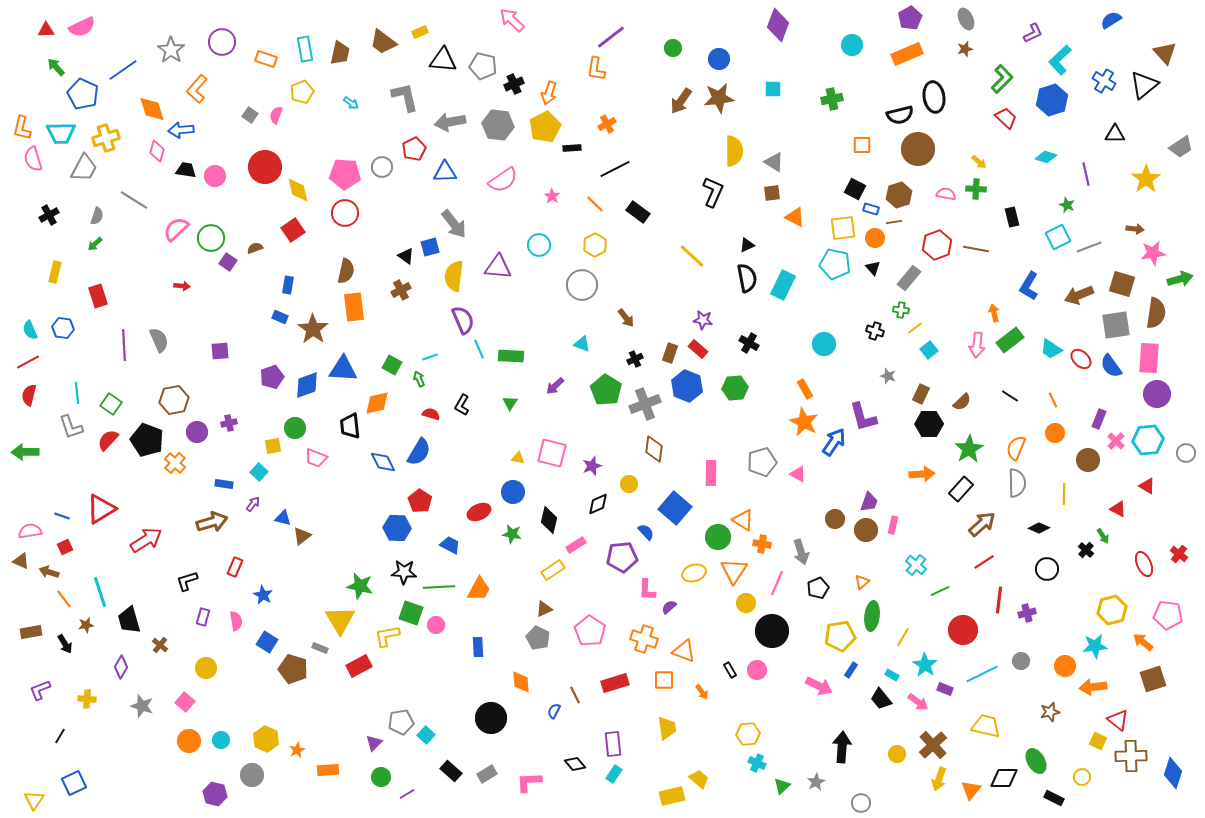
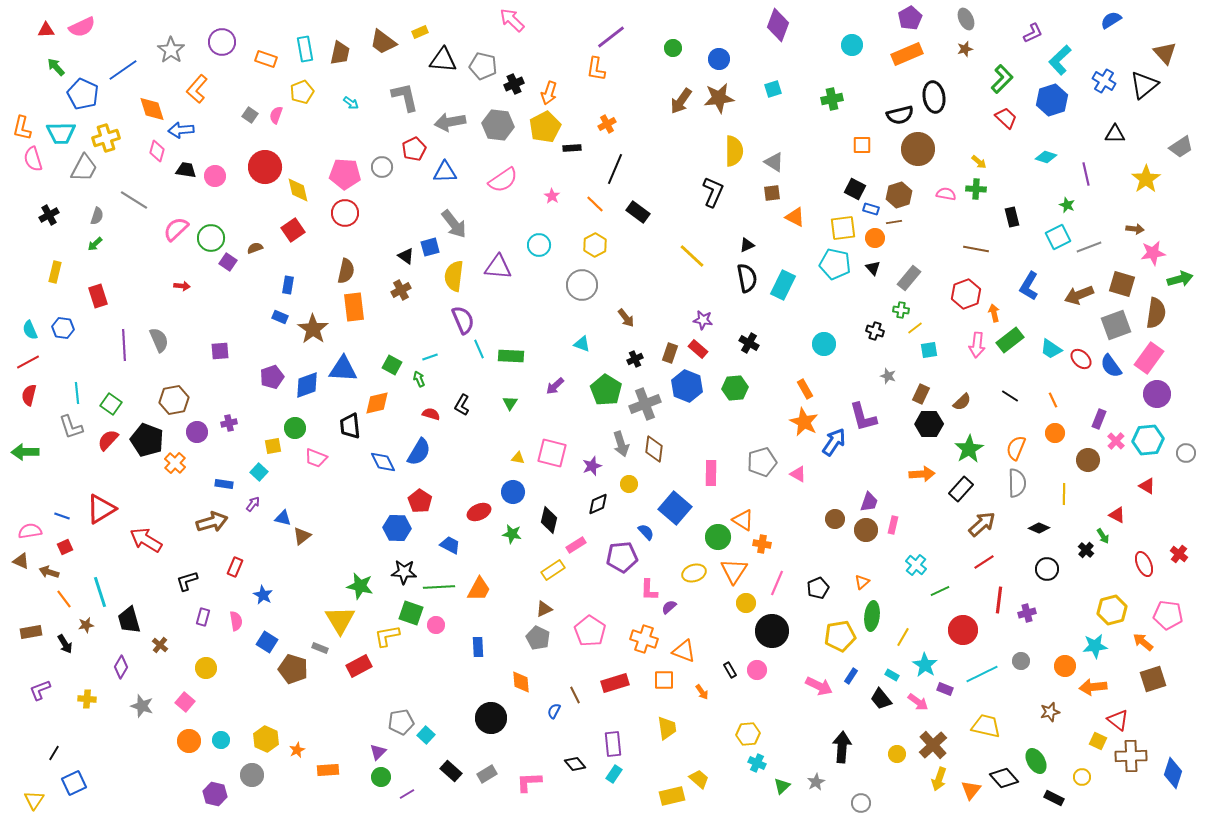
cyan square at (773, 89): rotated 18 degrees counterclockwise
black line at (615, 169): rotated 40 degrees counterclockwise
red hexagon at (937, 245): moved 29 px right, 49 px down
gray square at (1116, 325): rotated 12 degrees counterclockwise
cyan square at (929, 350): rotated 30 degrees clockwise
pink rectangle at (1149, 358): rotated 32 degrees clockwise
red triangle at (1118, 509): moved 1 px left, 6 px down
red arrow at (146, 540): rotated 116 degrees counterclockwise
gray arrow at (801, 552): moved 180 px left, 108 px up
pink L-shape at (647, 590): moved 2 px right
blue rectangle at (851, 670): moved 6 px down
black line at (60, 736): moved 6 px left, 17 px down
purple triangle at (374, 743): moved 4 px right, 9 px down
black diamond at (1004, 778): rotated 48 degrees clockwise
